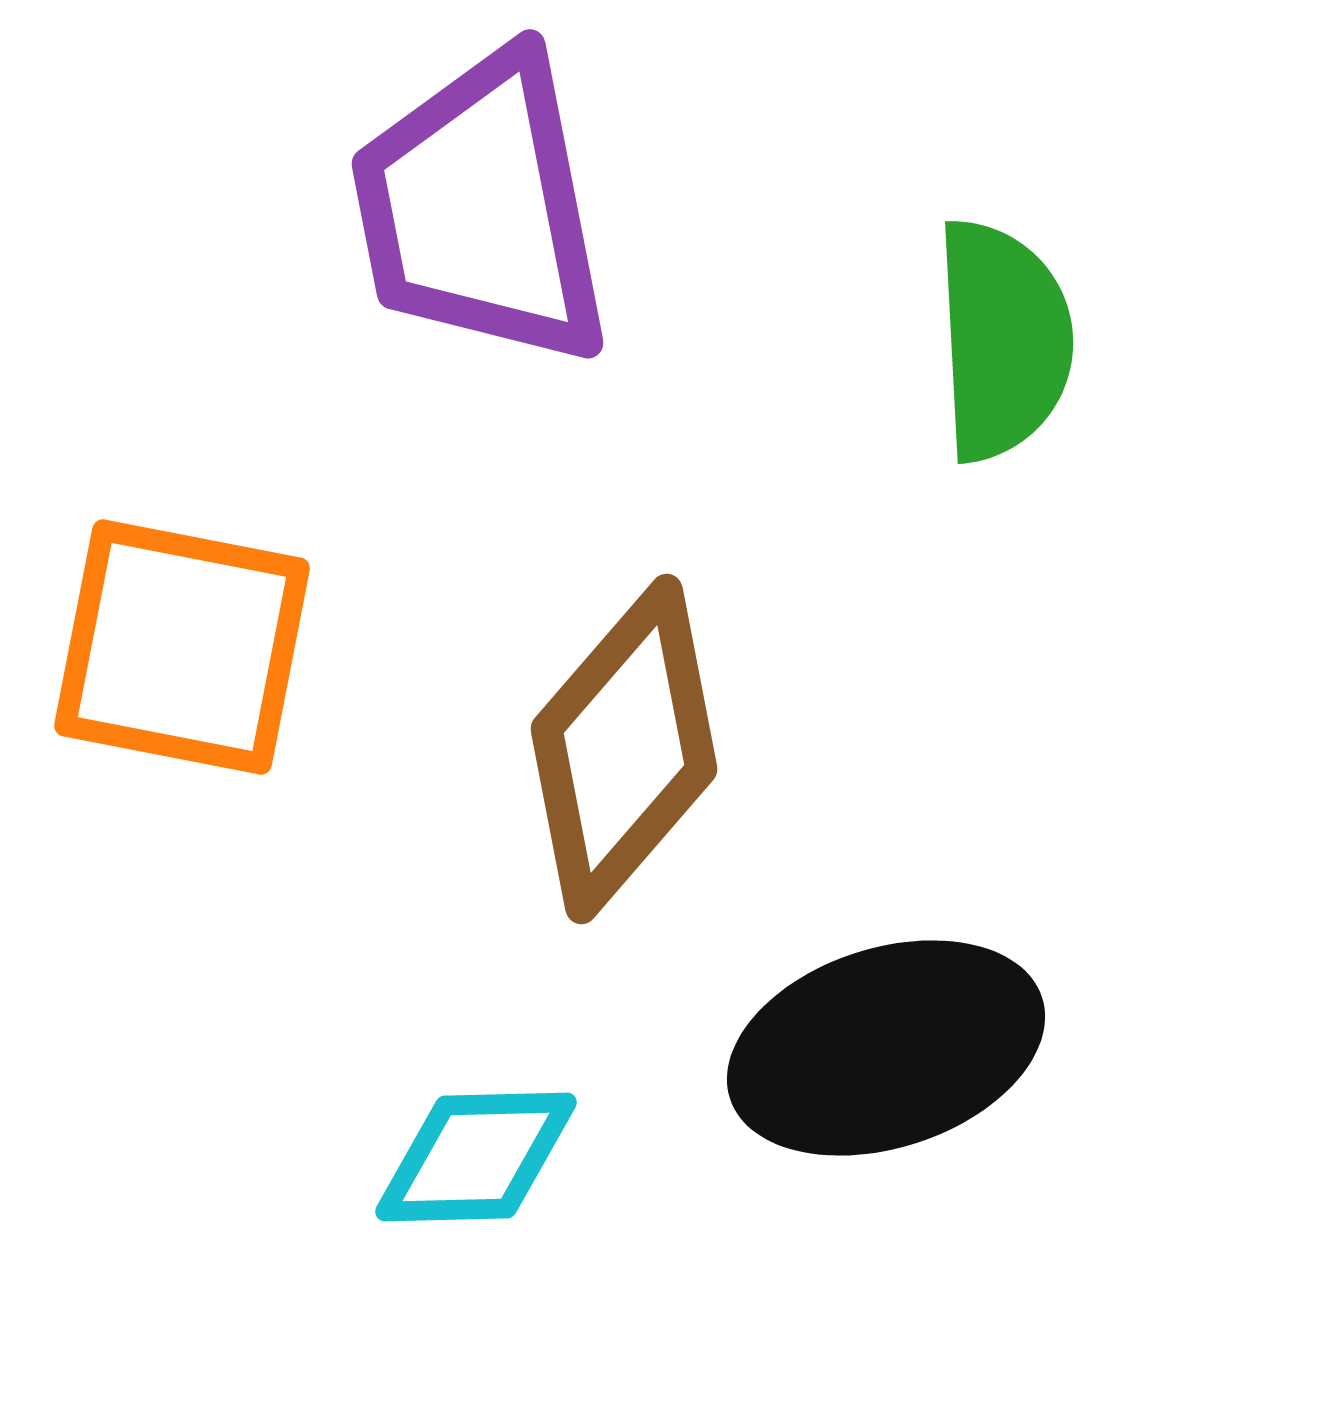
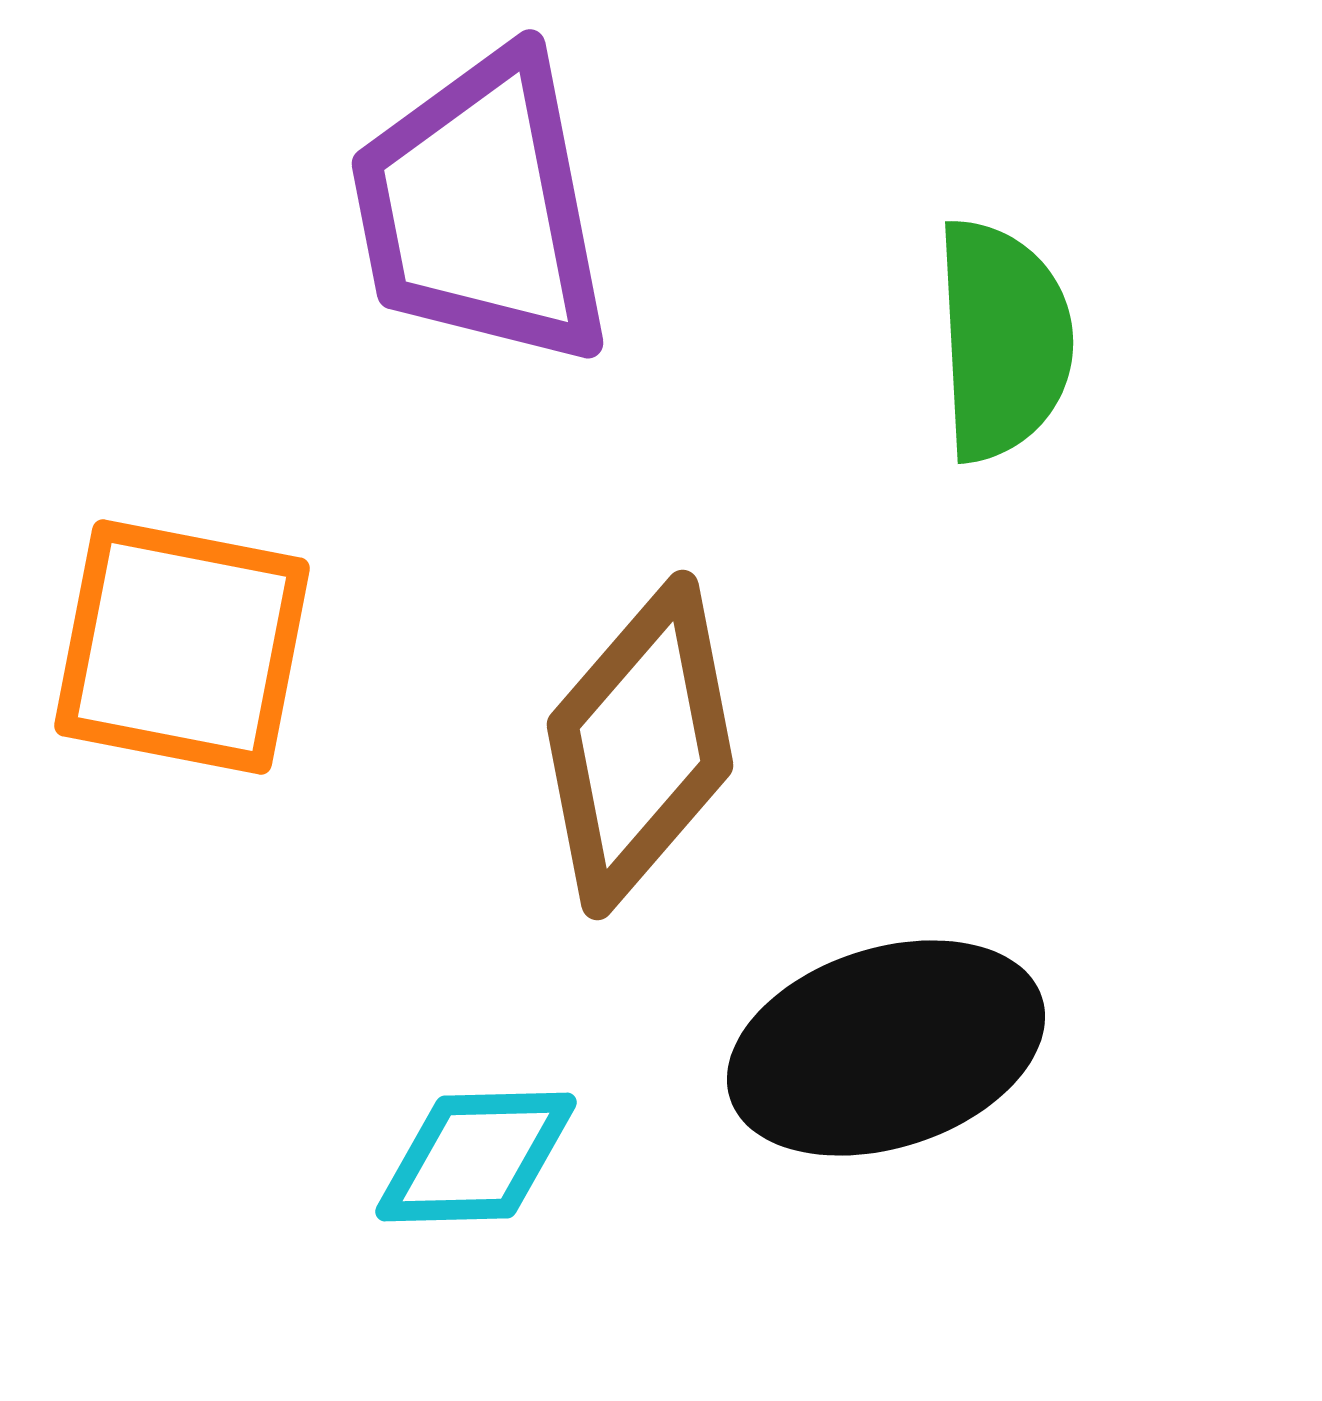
brown diamond: moved 16 px right, 4 px up
